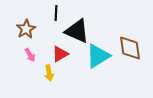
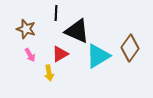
brown star: rotated 24 degrees counterclockwise
brown diamond: rotated 44 degrees clockwise
